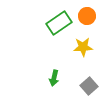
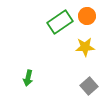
green rectangle: moved 1 px right, 1 px up
yellow star: moved 2 px right
green arrow: moved 26 px left
